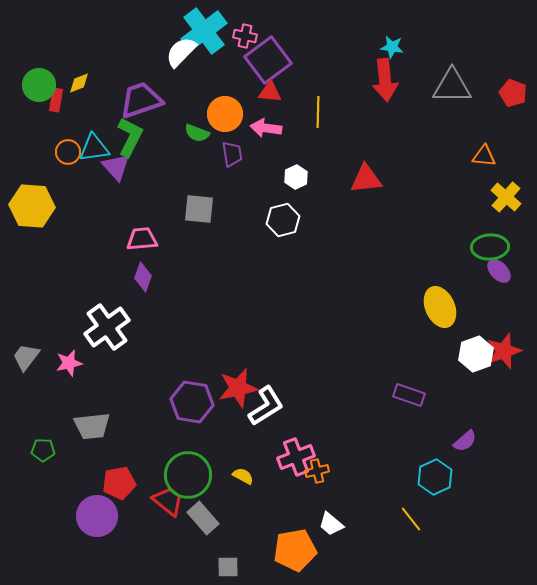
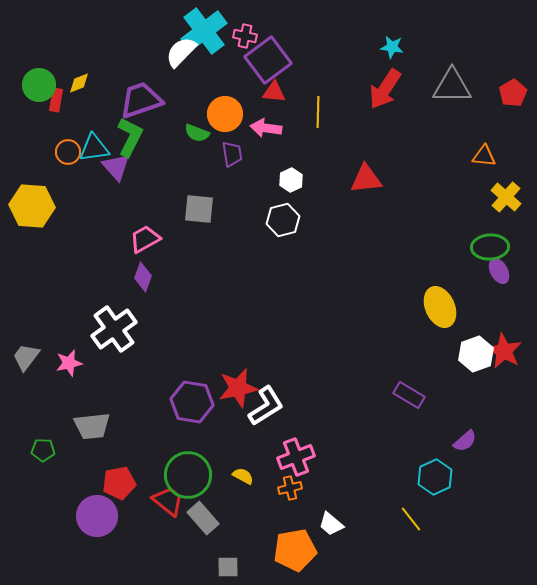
red arrow at (385, 80): moved 9 px down; rotated 39 degrees clockwise
red triangle at (270, 92): moved 4 px right
red pentagon at (513, 93): rotated 20 degrees clockwise
white hexagon at (296, 177): moved 5 px left, 3 px down
pink trapezoid at (142, 239): moved 3 px right; rotated 24 degrees counterclockwise
purple ellipse at (499, 271): rotated 15 degrees clockwise
white cross at (107, 327): moved 7 px right, 2 px down
red star at (504, 351): rotated 24 degrees counterclockwise
purple rectangle at (409, 395): rotated 12 degrees clockwise
orange cross at (317, 471): moved 27 px left, 17 px down
